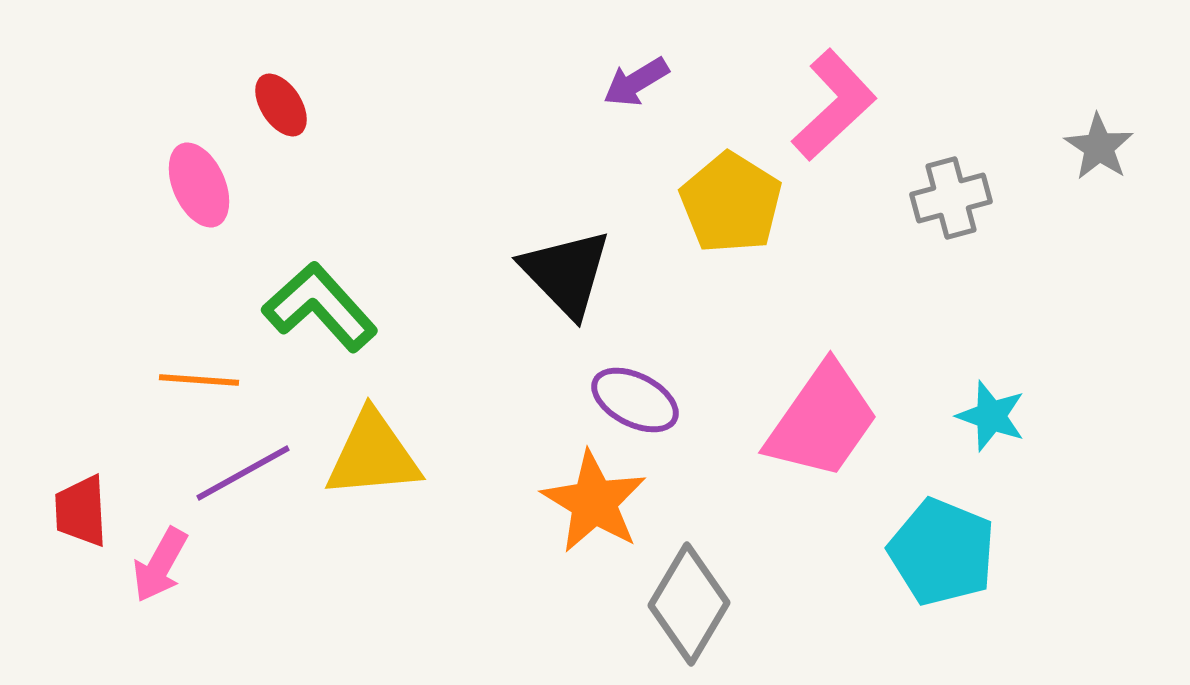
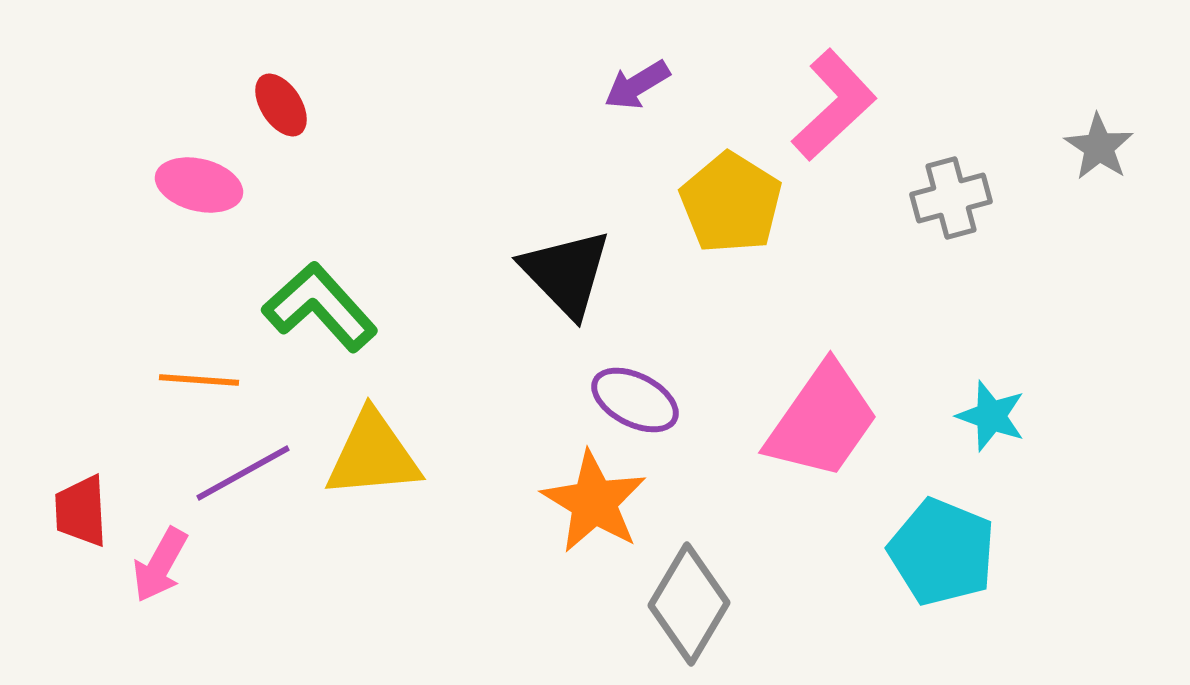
purple arrow: moved 1 px right, 3 px down
pink ellipse: rotated 52 degrees counterclockwise
